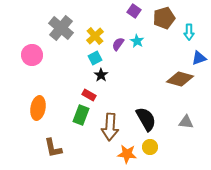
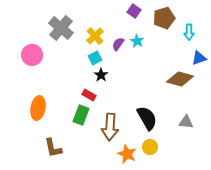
black semicircle: moved 1 px right, 1 px up
orange star: rotated 18 degrees clockwise
